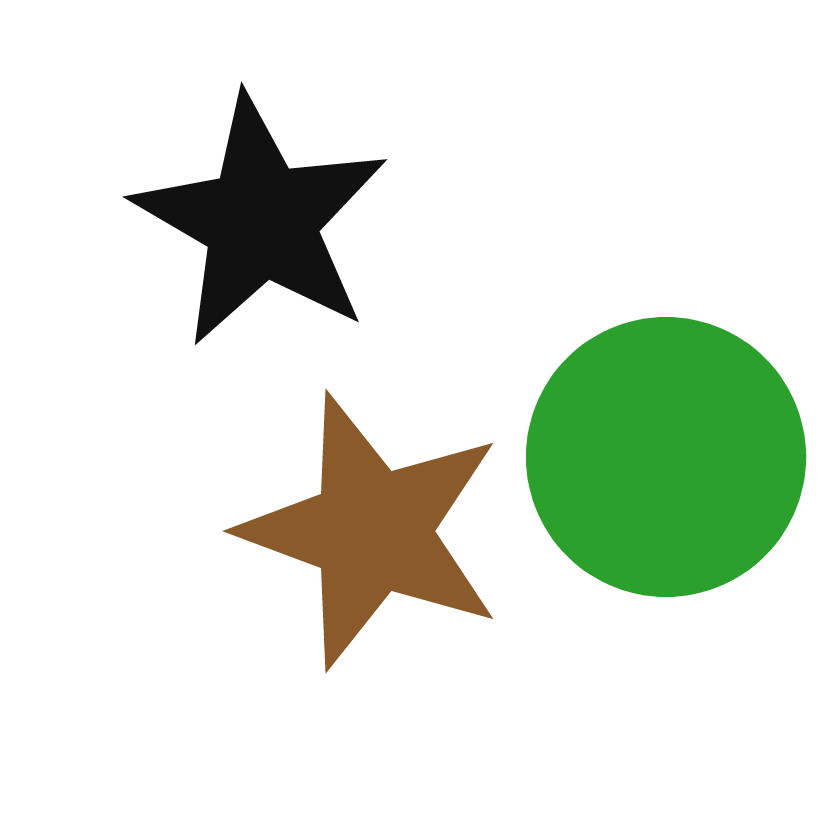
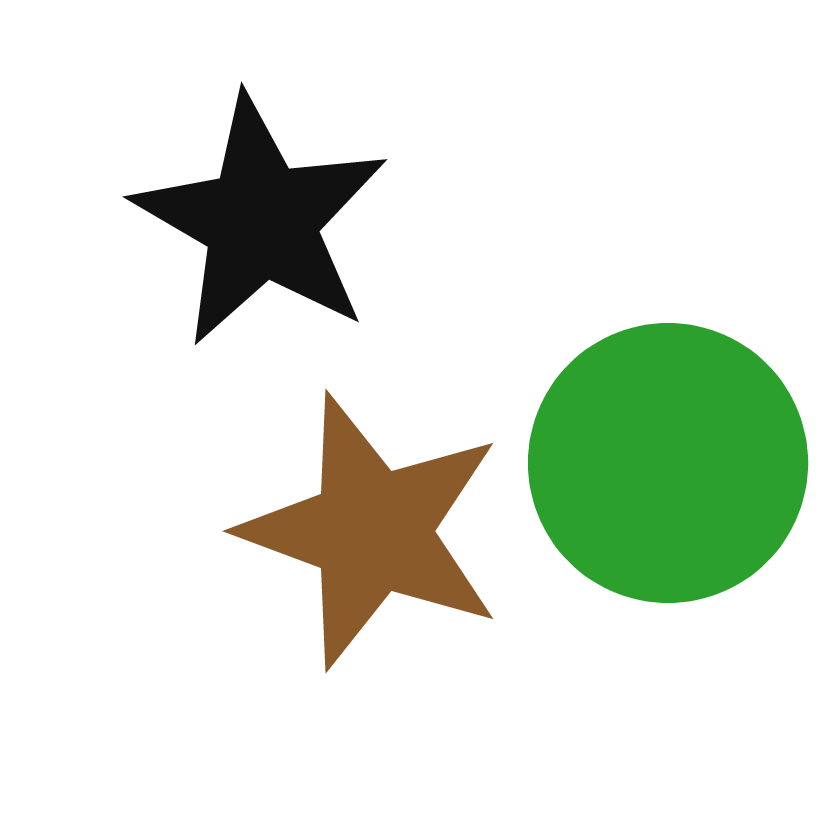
green circle: moved 2 px right, 6 px down
